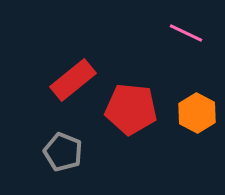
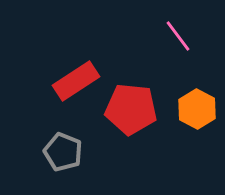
pink line: moved 8 px left, 3 px down; rotated 28 degrees clockwise
red rectangle: moved 3 px right, 1 px down; rotated 6 degrees clockwise
orange hexagon: moved 4 px up
